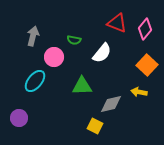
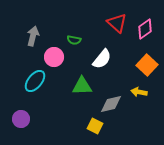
red triangle: rotated 20 degrees clockwise
pink diamond: rotated 15 degrees clockwise
white semicircle: moved 6 px down
purple circle: moved 2 px right, 1 px down
